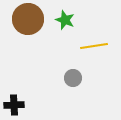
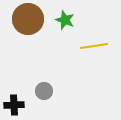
gray circle: moved 29 px left, 13 px down
